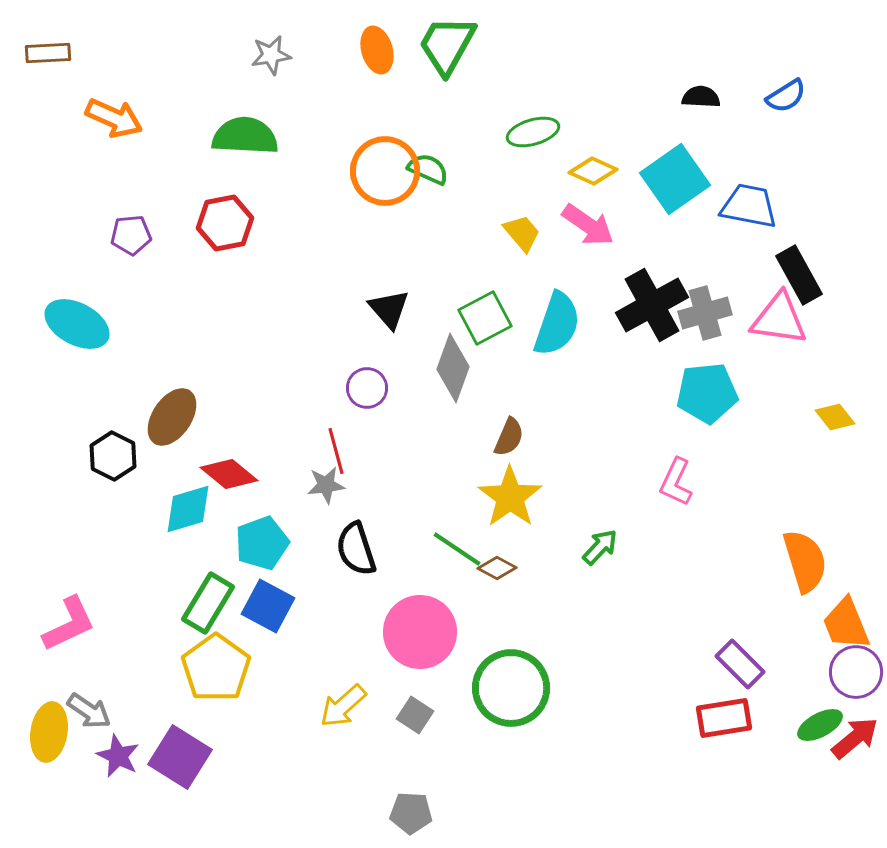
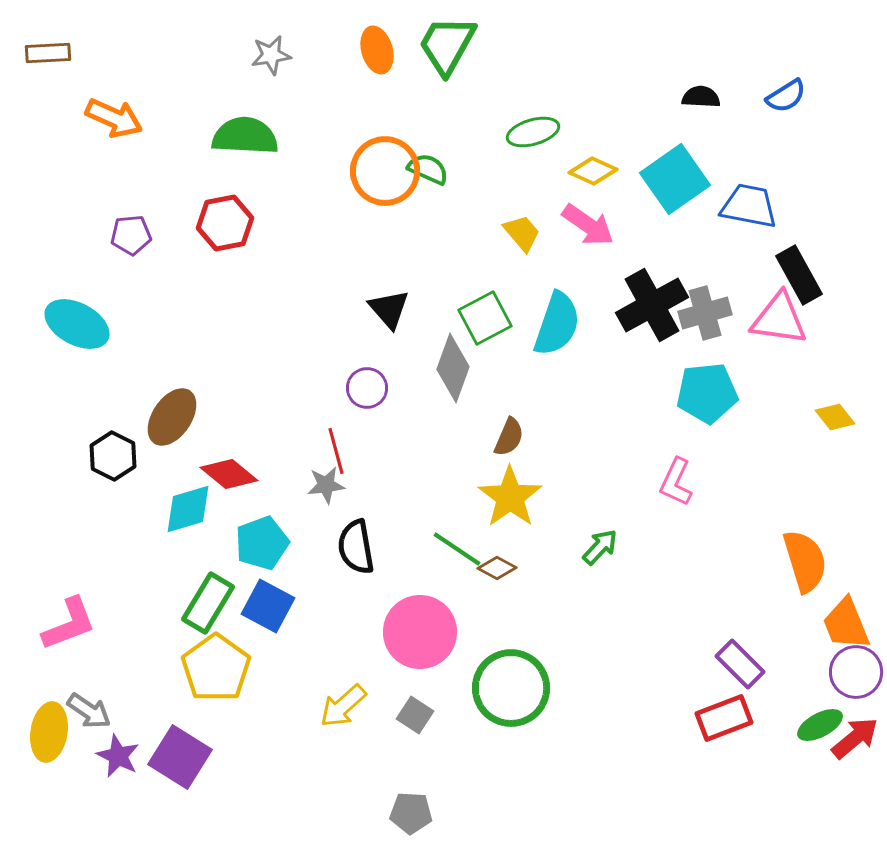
black semicircle at (356, 549): moved 2 px up; rotated 8 degrees clockwise
pink L-shape at (69, 624): rotated 4 degrees clockwise
red rectangle at (724, 718): rotated 12 degrees counterclockwise
